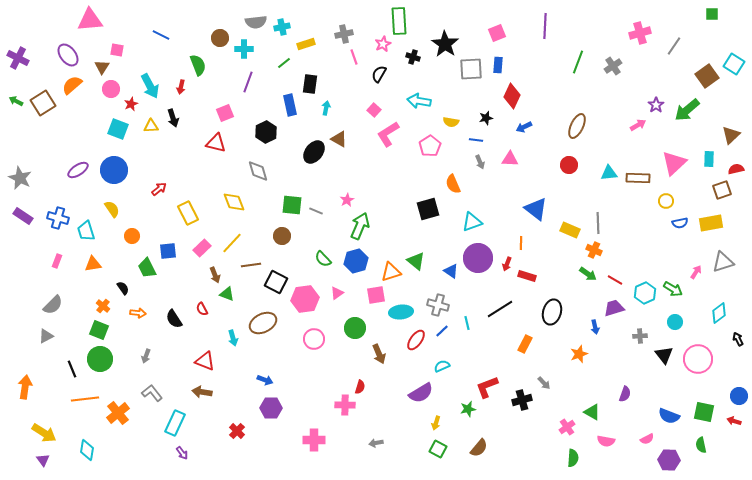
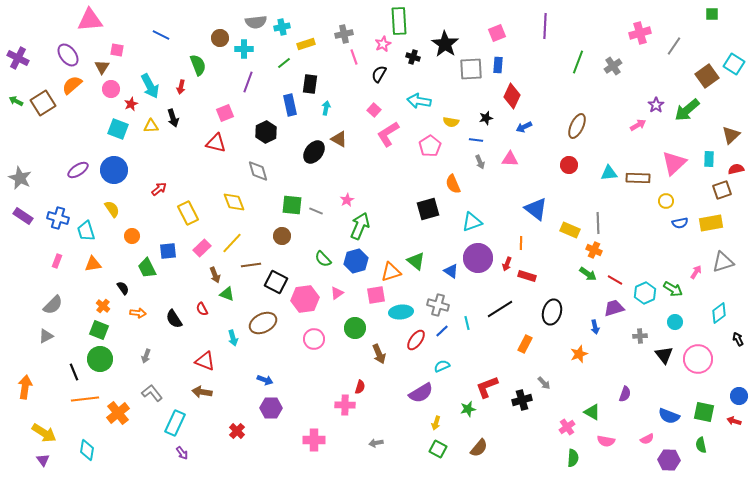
black line at (72, 369): moved 2 px right, 3 px down
